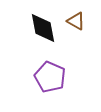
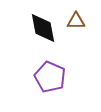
brown triangle: rotated 30 degrees counterclockwise
